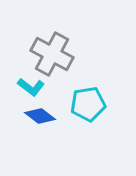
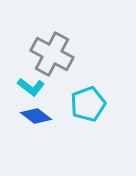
cyan pentagon: rotated 12 degrees counterclockwise
blue diamond: moved 4 px left
